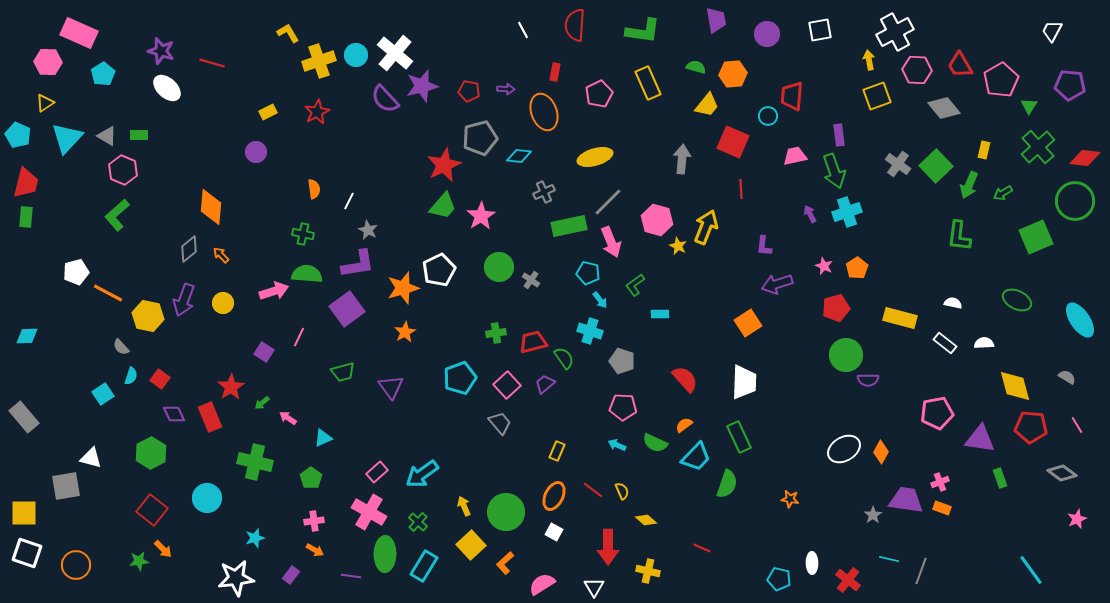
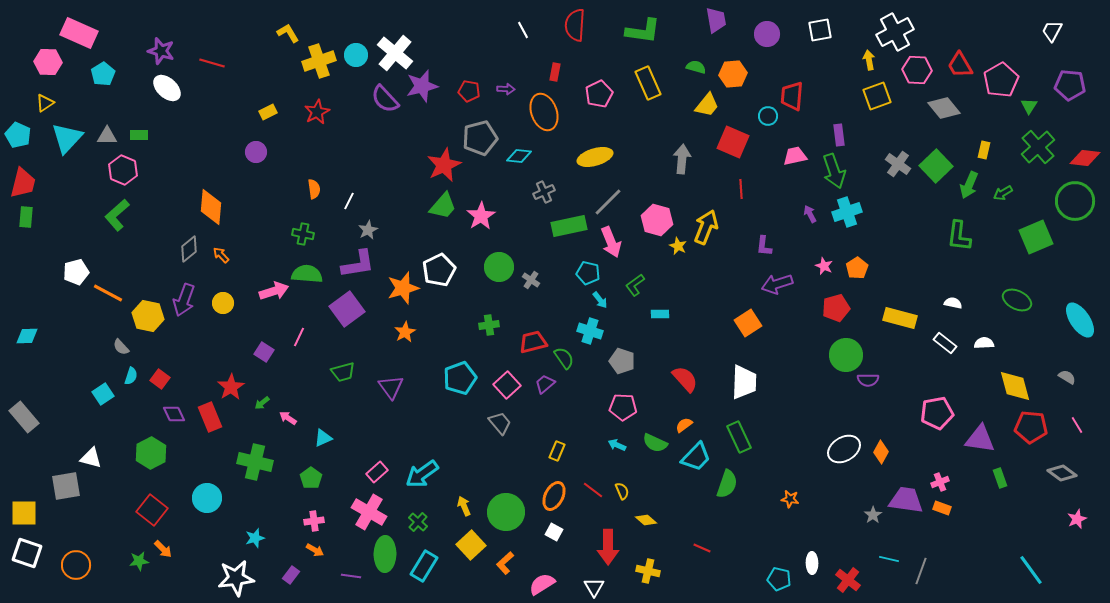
gray triangle at (107, 136): rotated 30 degrees counterclockwise
red trapezoid at (26, 183): moved 3 px left
gray star at (368, 230): rotated 18 degrees clockwise
green cross at (496, 333): moved 7 px left, 8 px up
